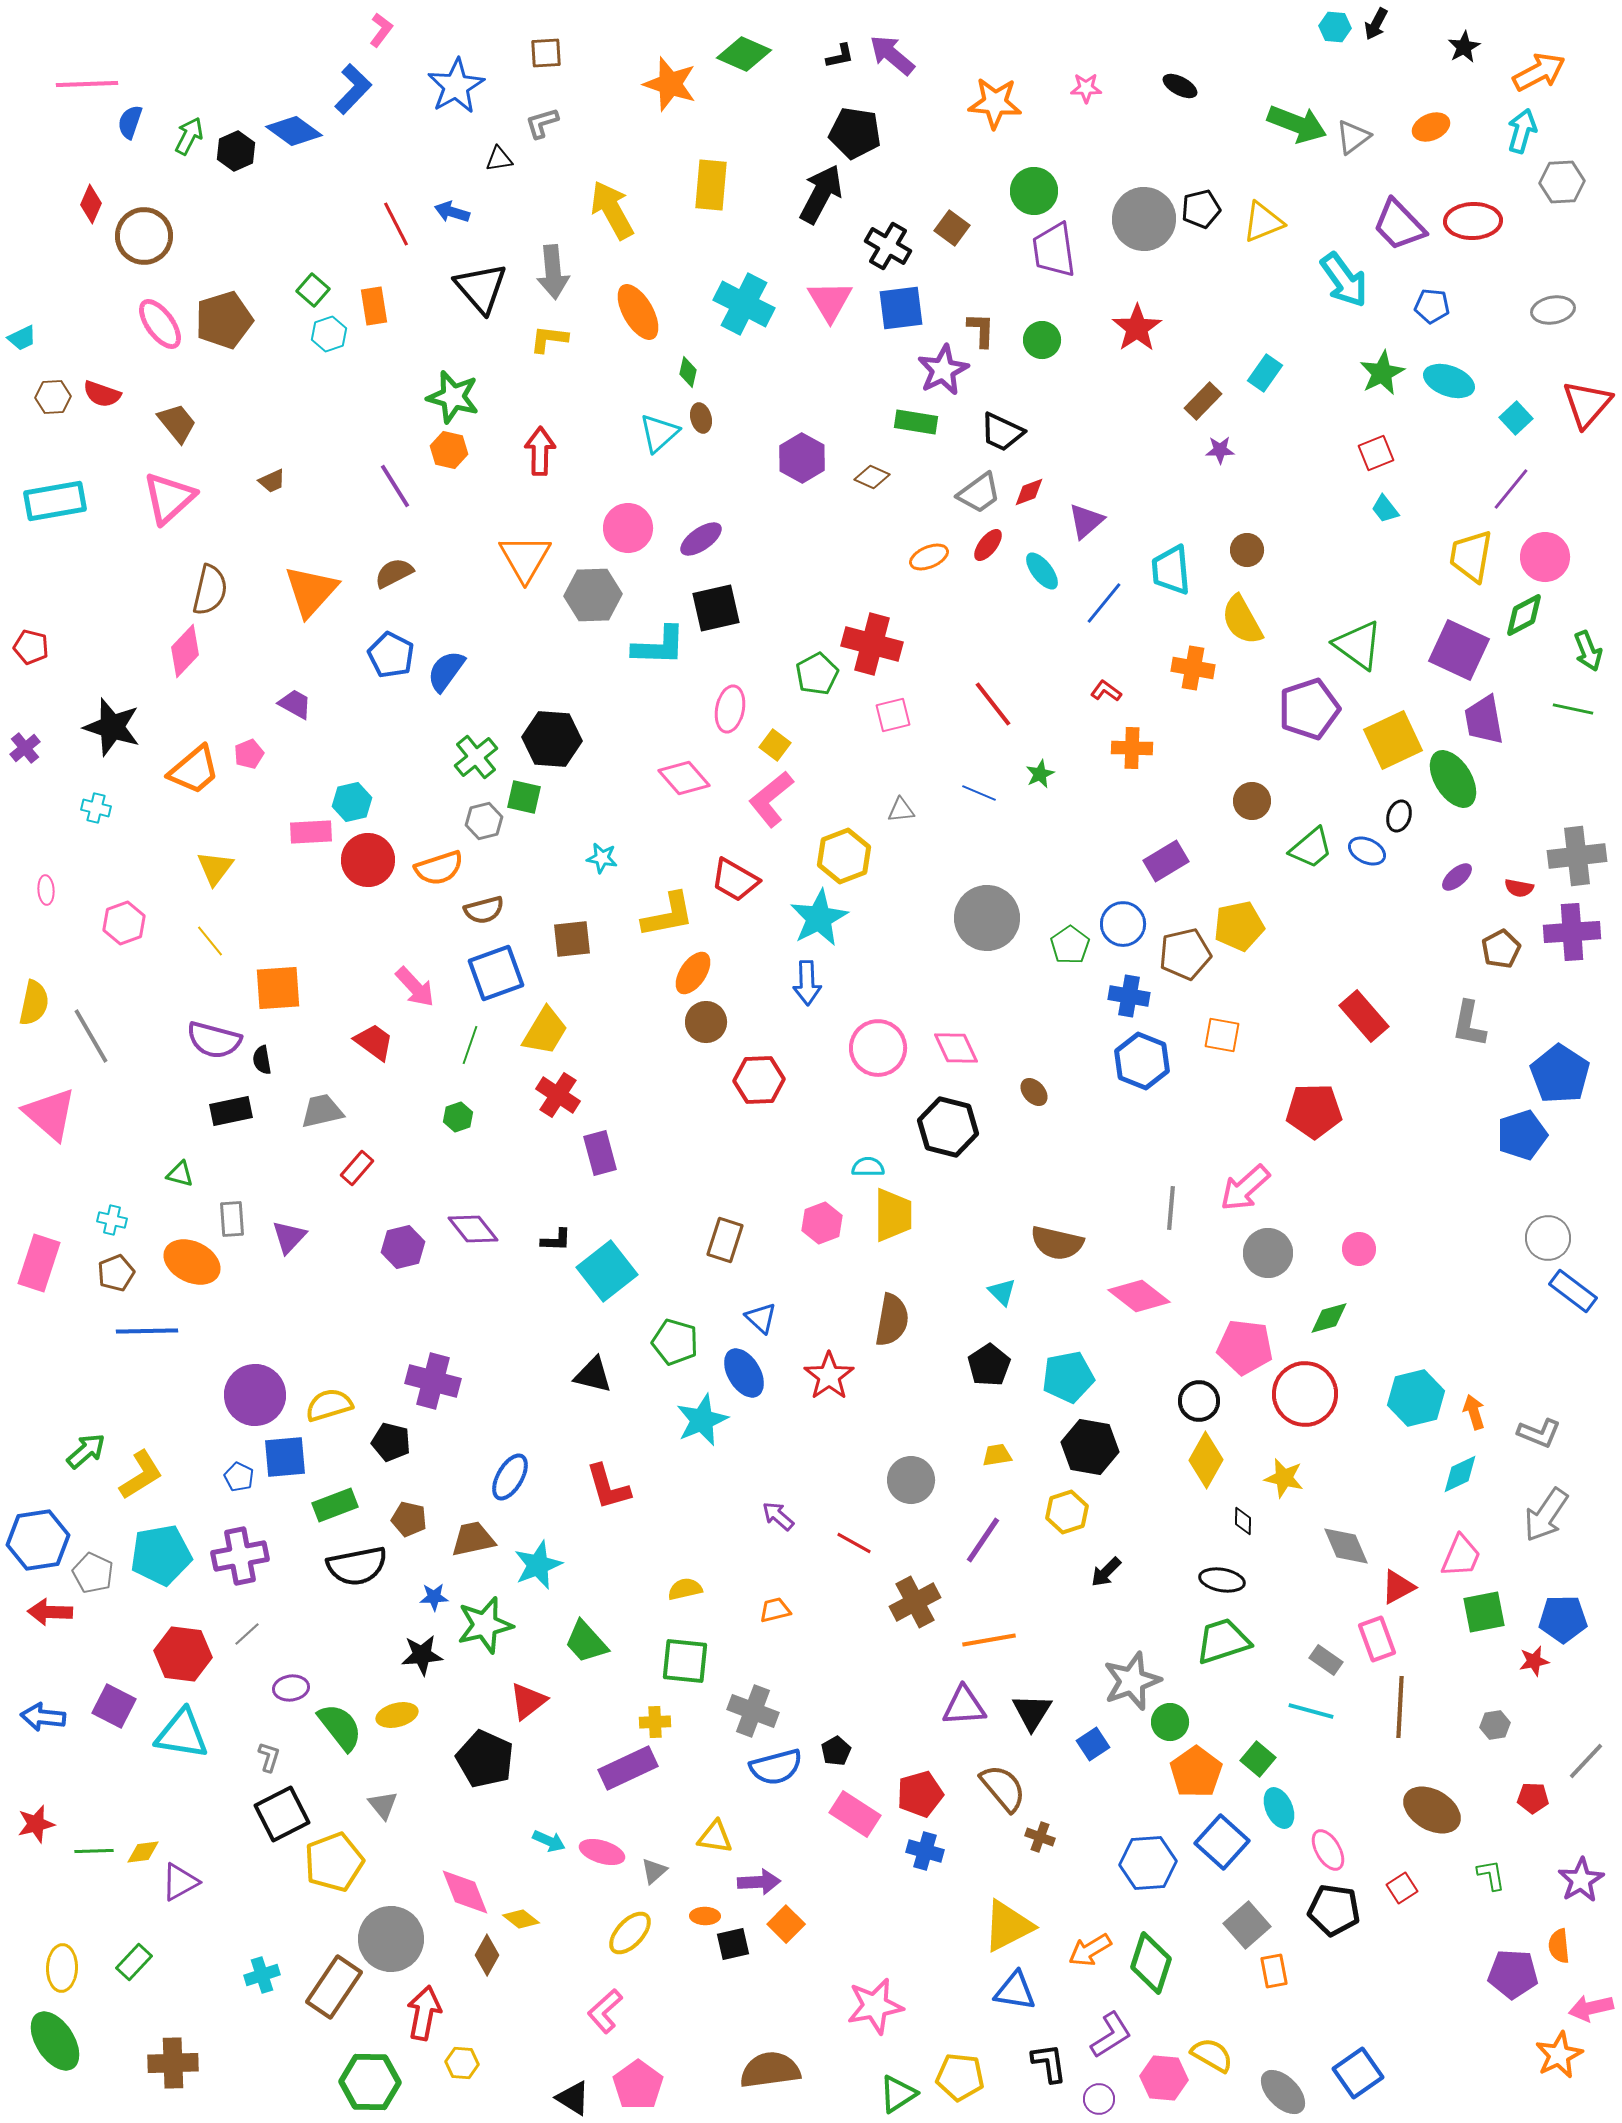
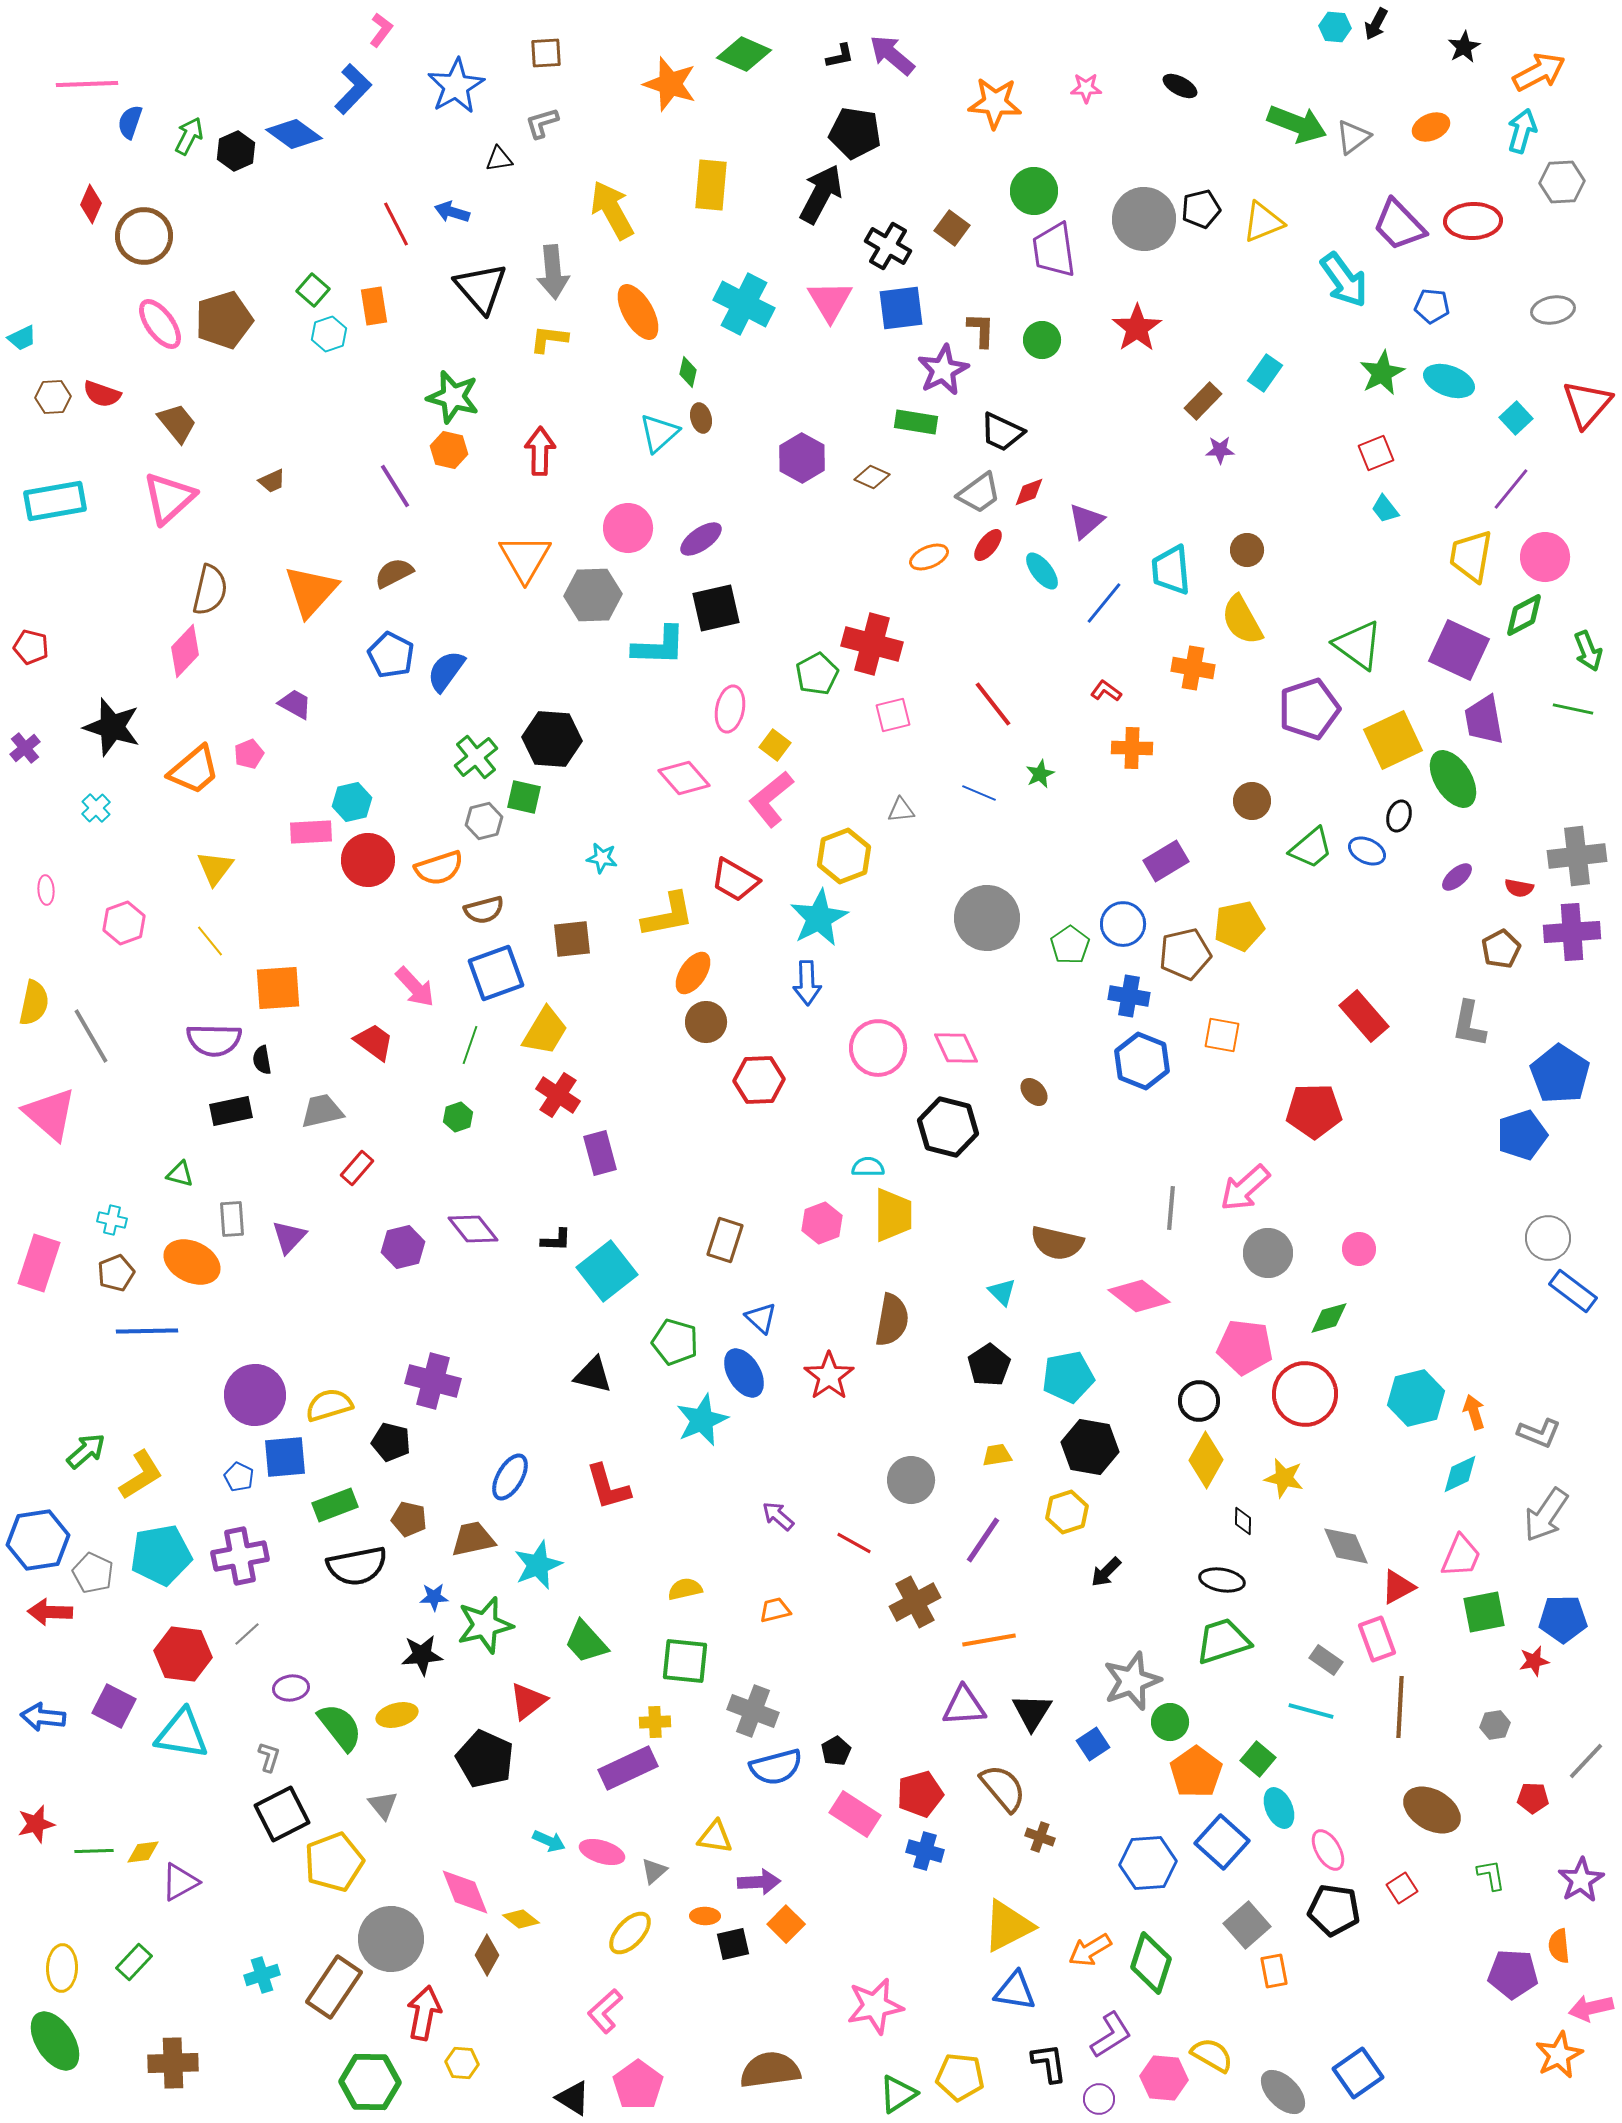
blue diamond at (294, 131): moved 3 px down
cyan cross at (96, 808): rotated 32 degrees clockwise
purple semicircle at (214, 1040): rotated 14 degrees counterclockwise
